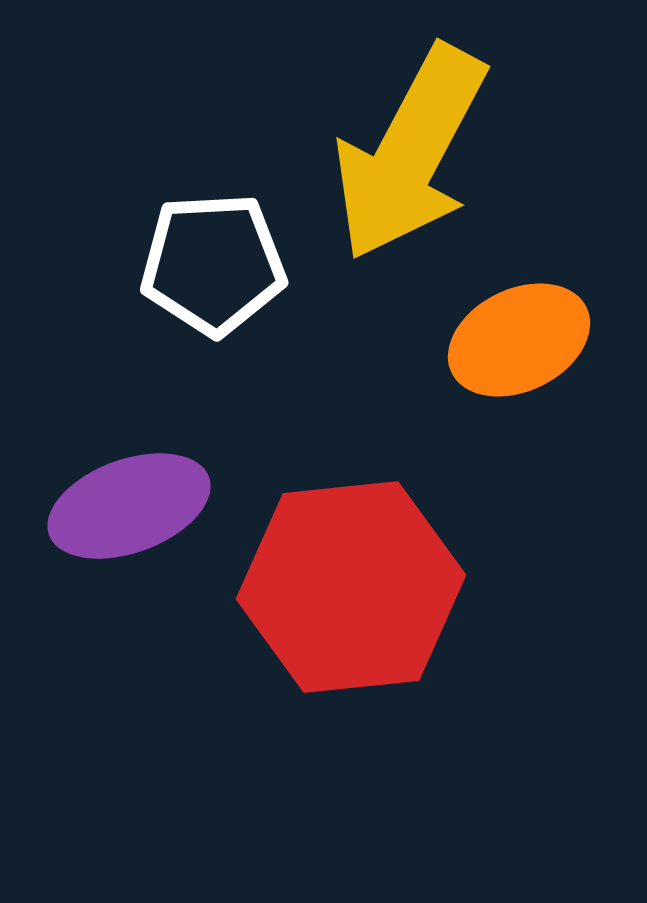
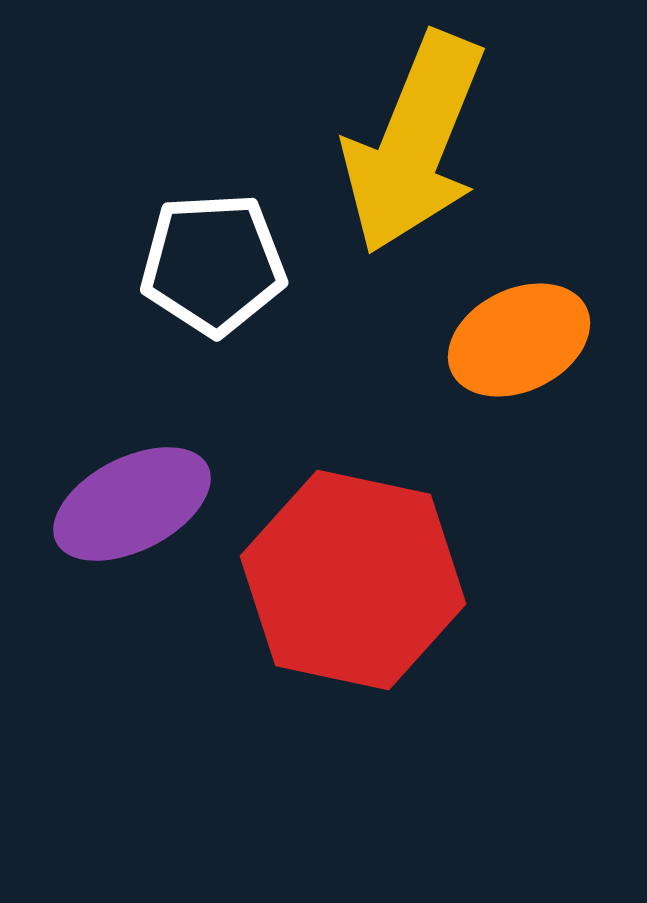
yellow arrow: moved 4 px right, 10 px up; rotated 6 degrees counterclockwise
purple ellipse: moved 3 px right, 2 px up; rotated 7 degrees counterclockwise
red hexagon: moved 2 px right, 7 px up; rotated 18 degrees clockwise
